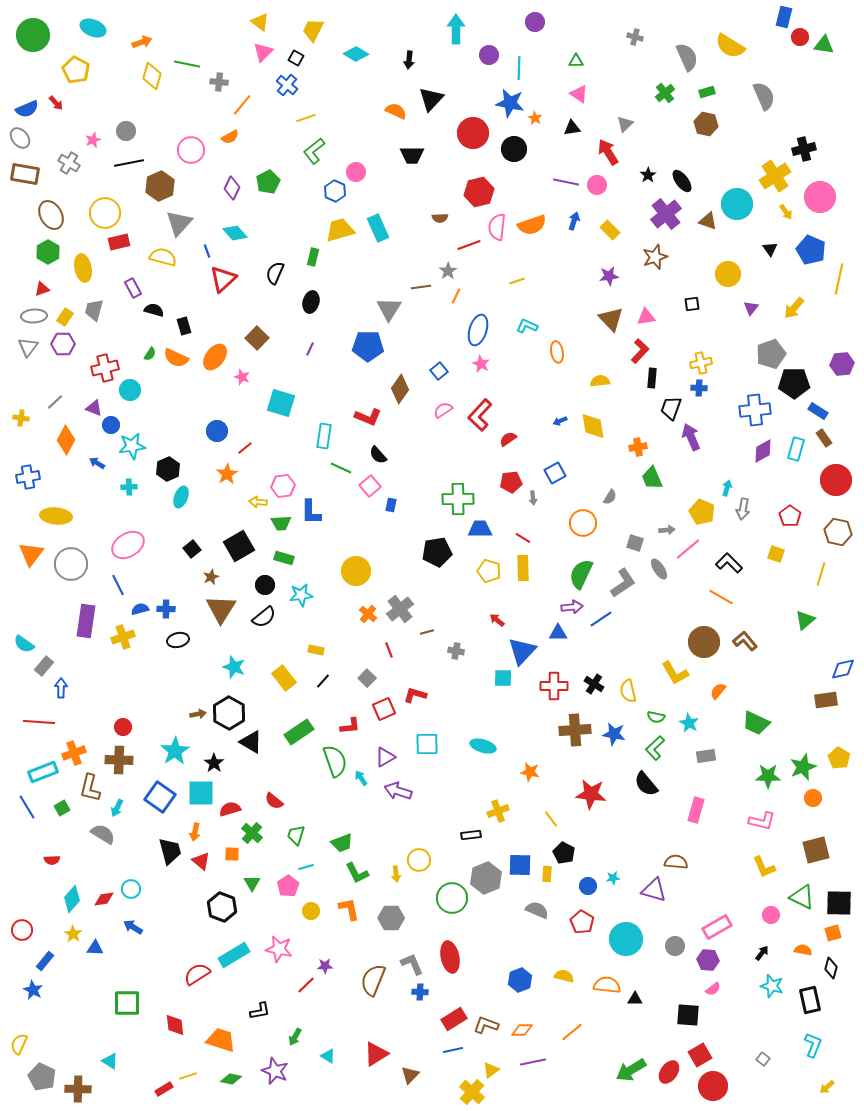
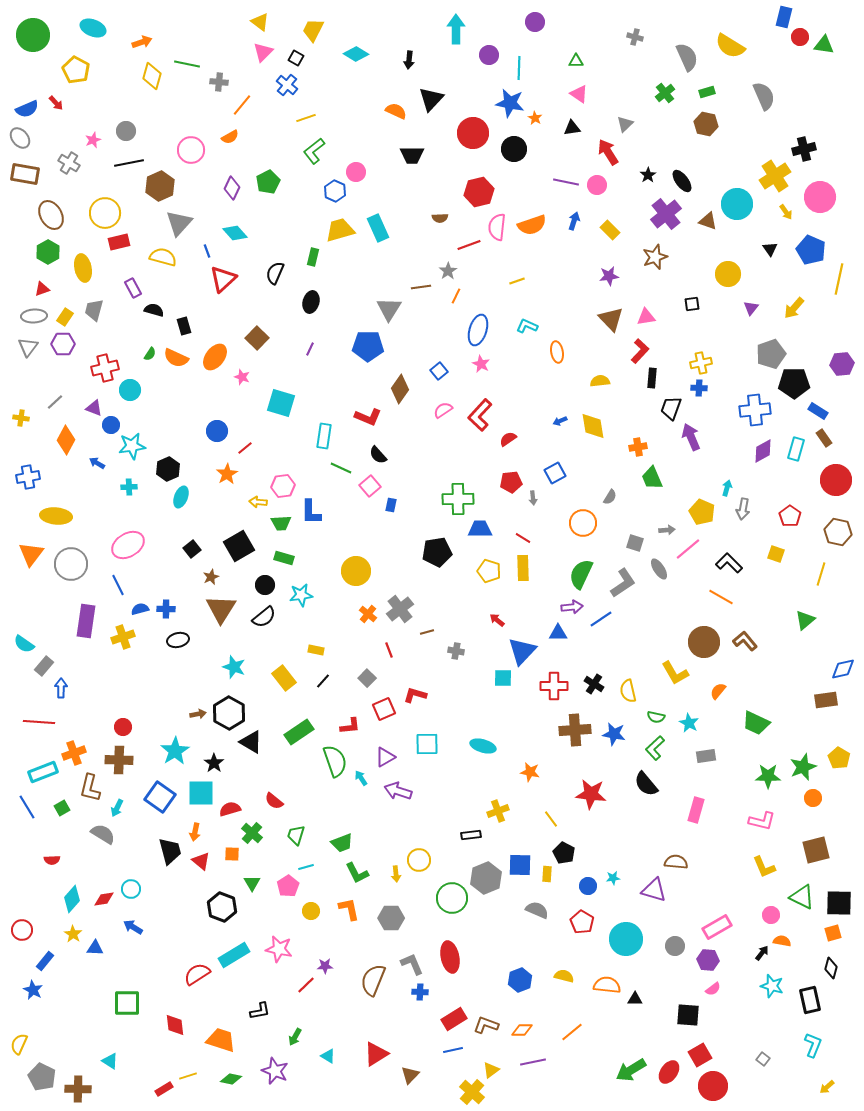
orange semicircle at (803, 950): moved 21 px left, 9 px up
